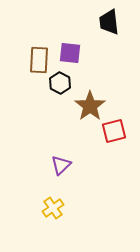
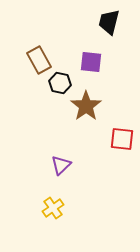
black trapezoid: rotated 20 degrees clockwise
purple square: moved 21 px right, 9 px down
brown rectangle: rotated 32 degrees counterclockwise
black hexagon: rotated 15 degrees counterclockwise
brown star: moved 4 px left
red square: moved 8 px right, 8 px down; rotated 20 degrees clockwise
